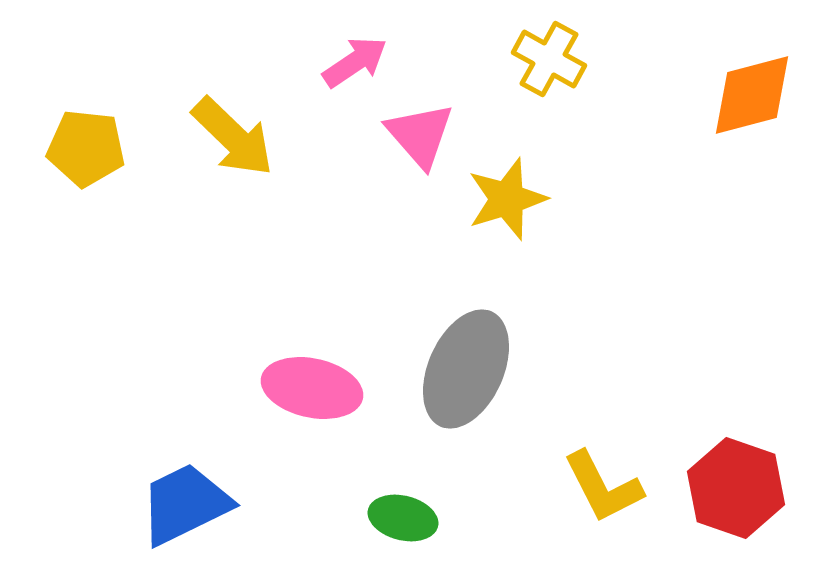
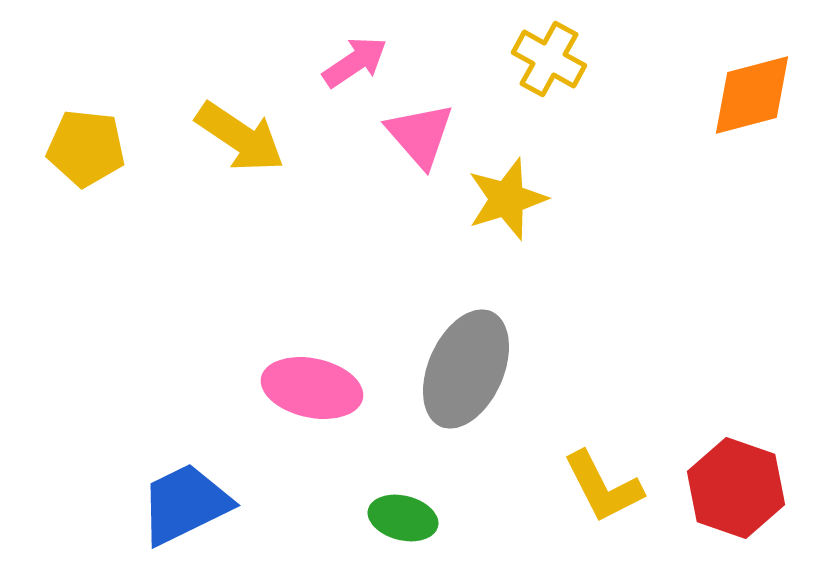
yellow arrow: moved 7 px right; rotated 10 degrees counterclockwise
